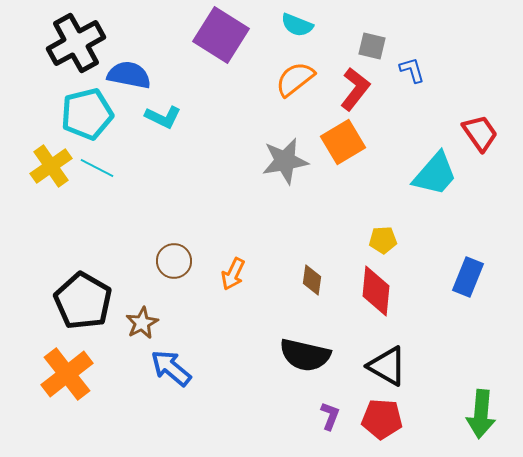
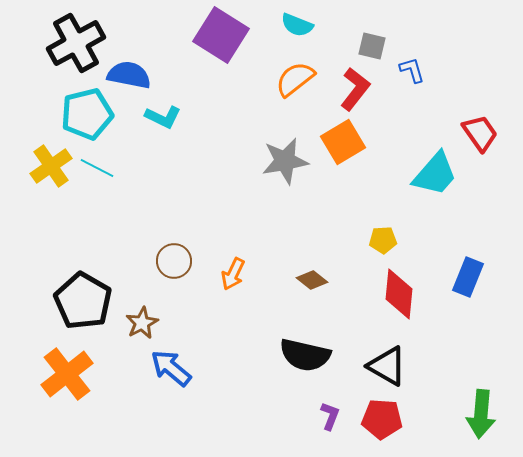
brown diamond: rotated 60 degrees counterclockwise
red diamond: moved 23 px right, 3 px down
